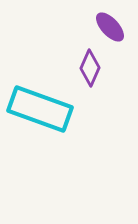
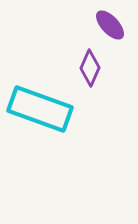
purple ellipse: moved 2 px up
